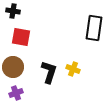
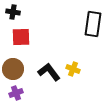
black cross: moved 1 px down
black rectangle: moved 1 px left, 4 px up
red square: rotated 12 degrees counterclockwise
brown circle: moved 2 px down
black L-shape: rotated 55 degrees counterclockwise
